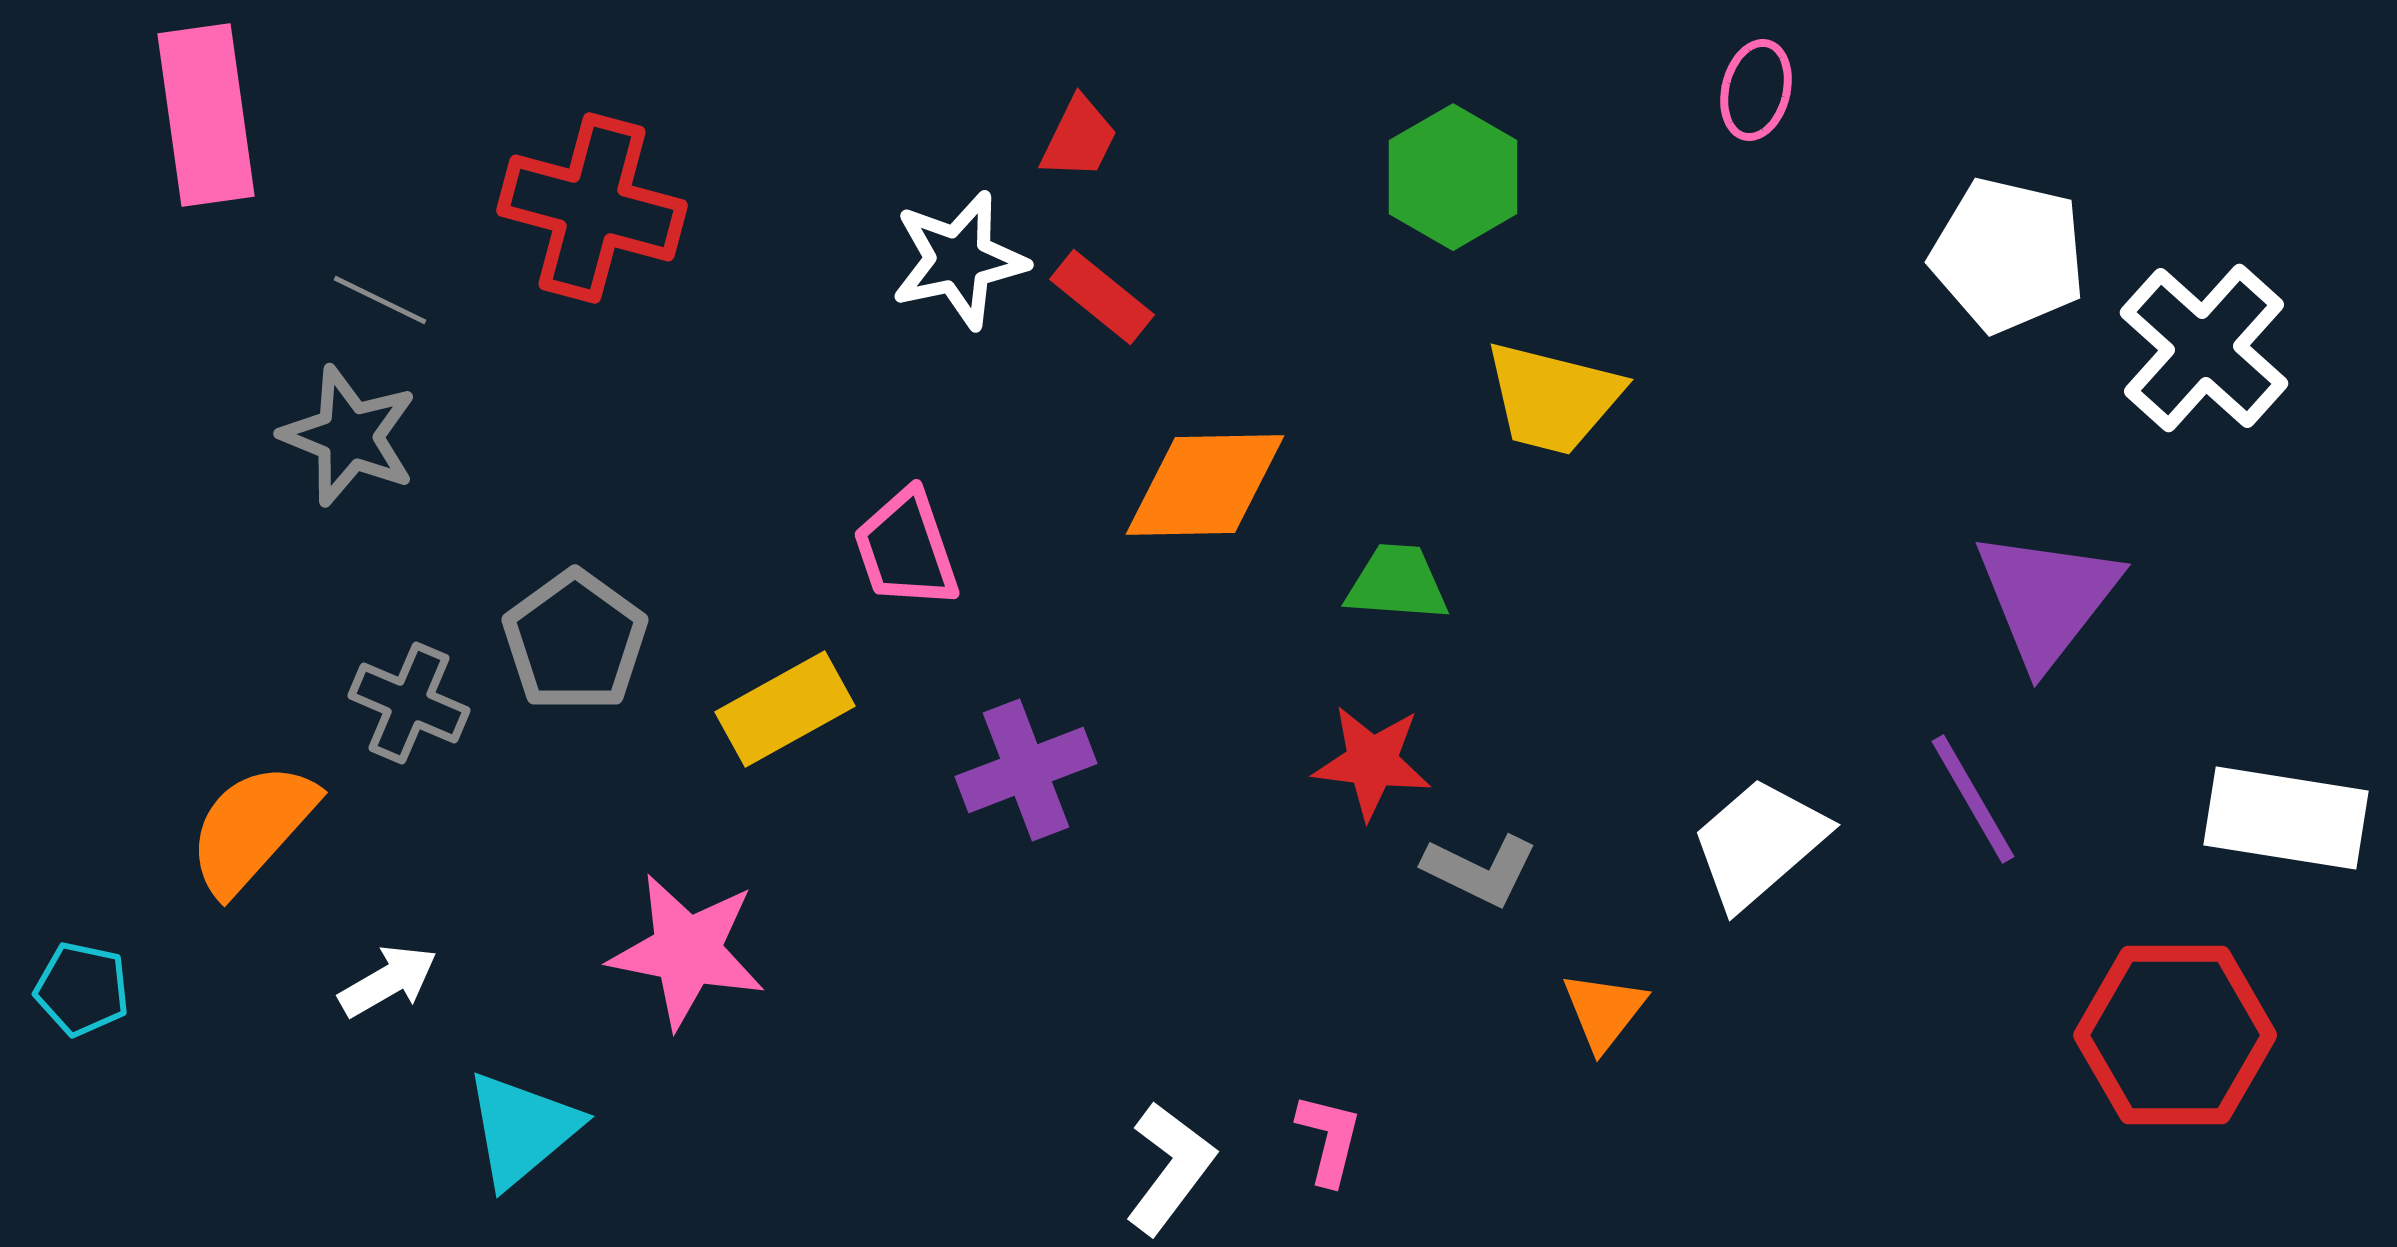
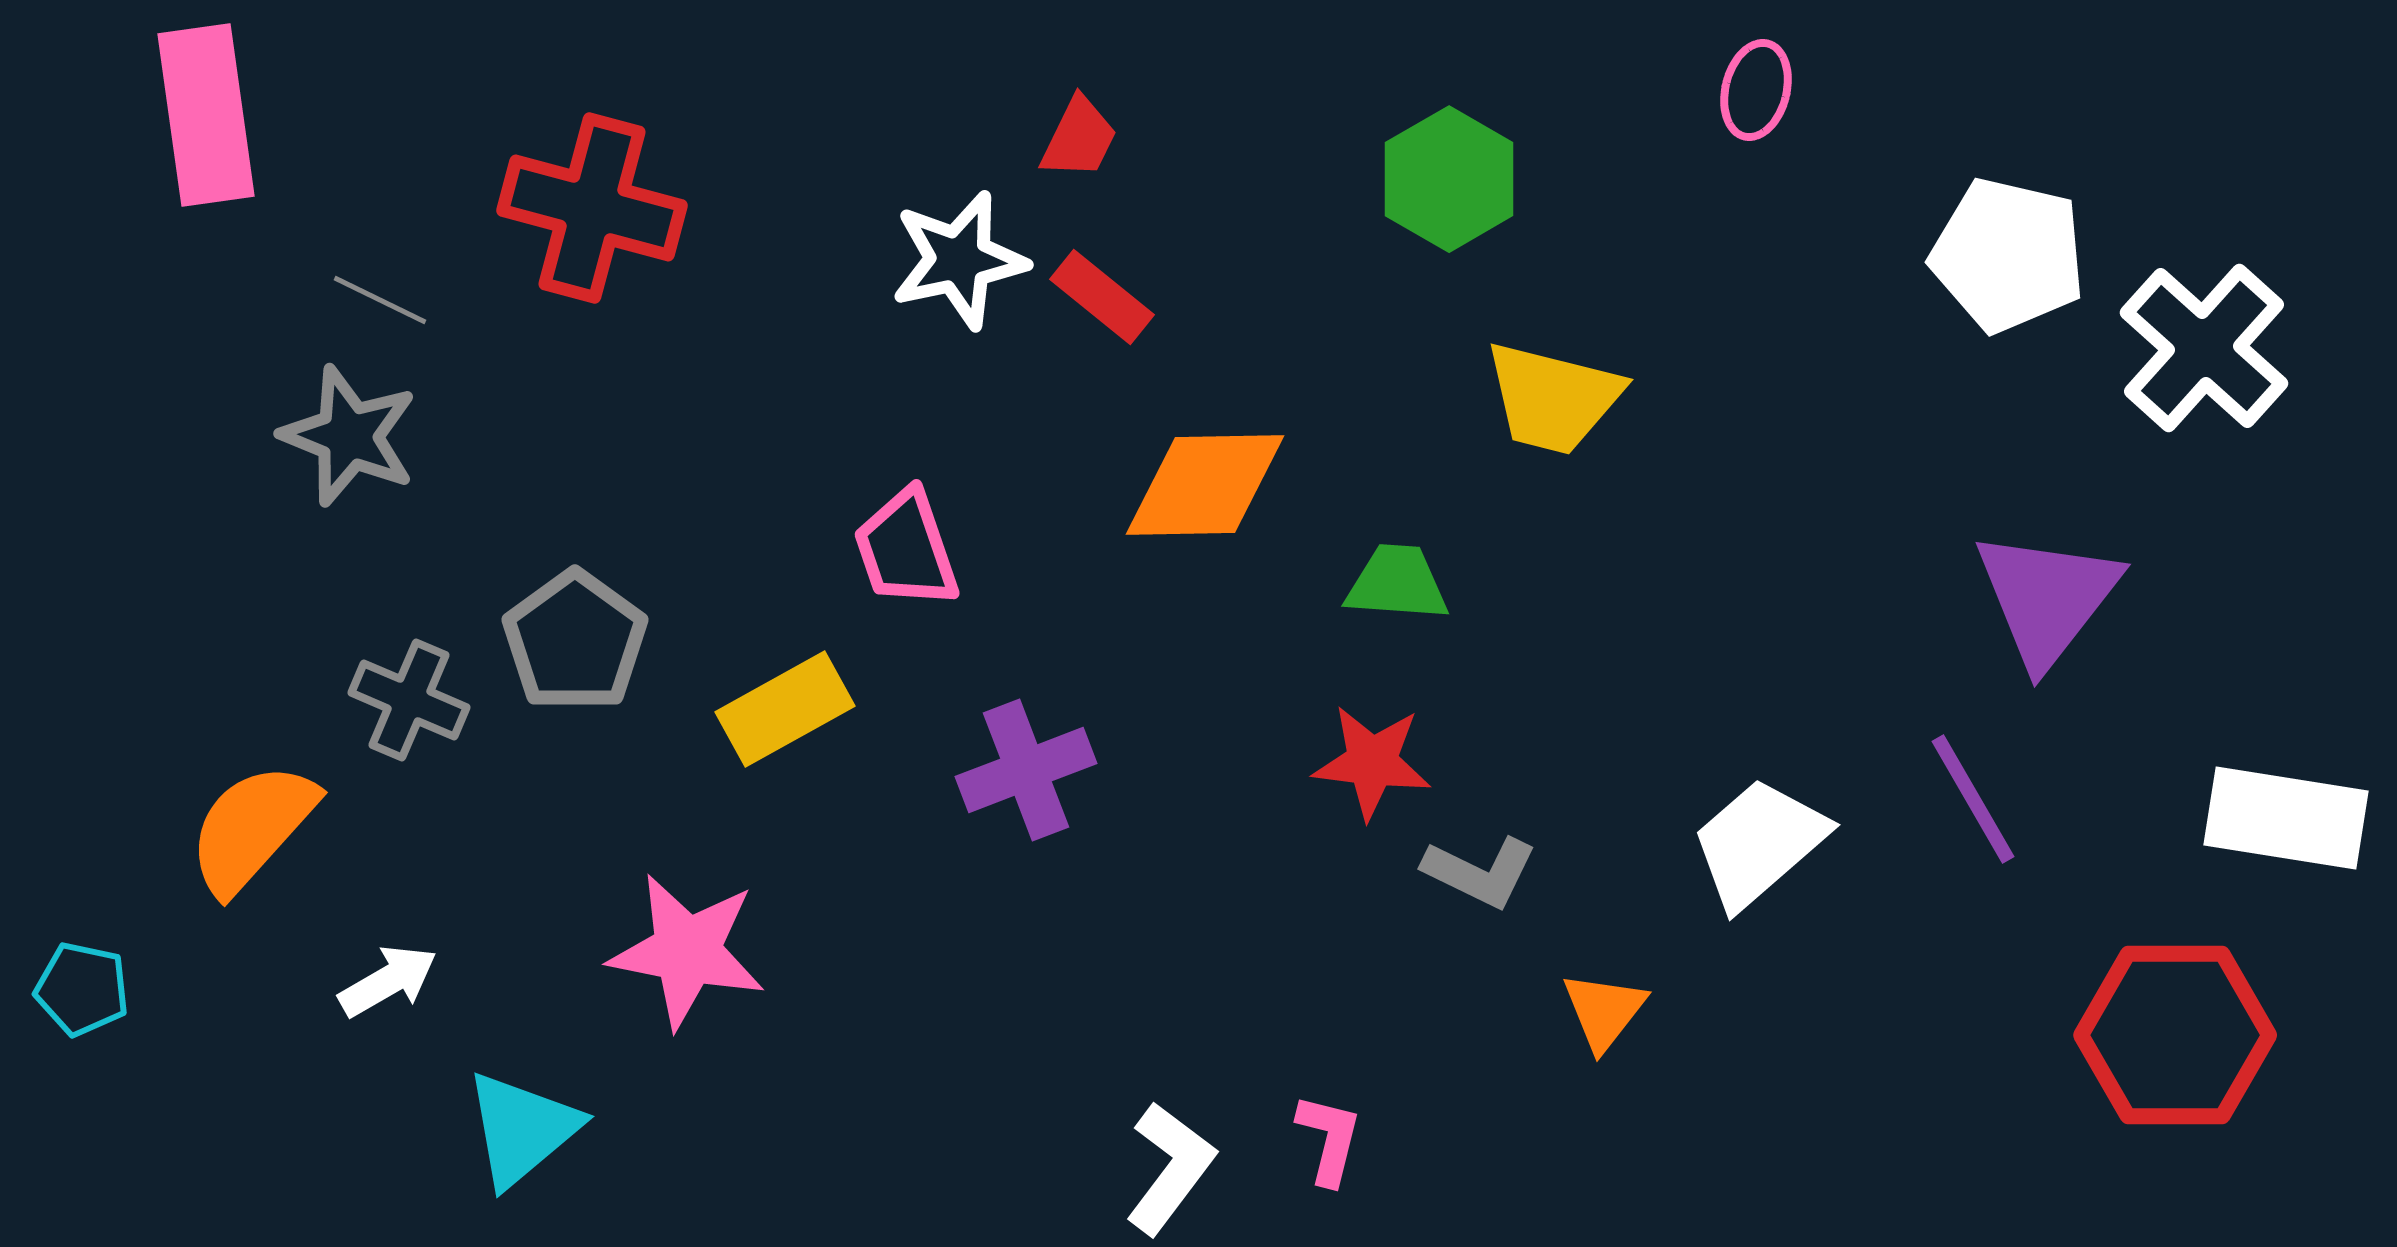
green hexagon: moved 4 px left, 2 px down
gray cross: moved 3 px up
gray L-shape: moved 2 px down
